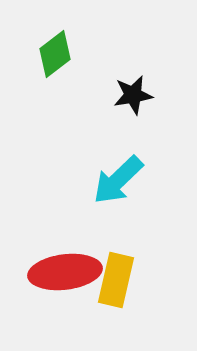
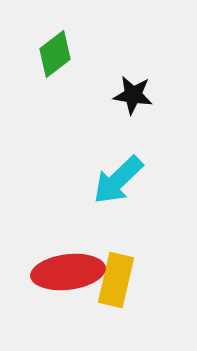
black star: rotated 18 degrees clockwise
red ellipse: moved 3 px right
